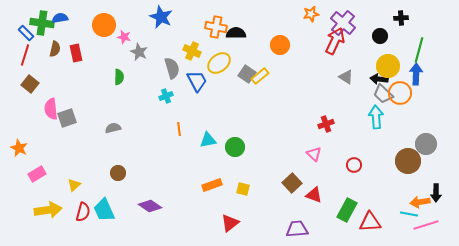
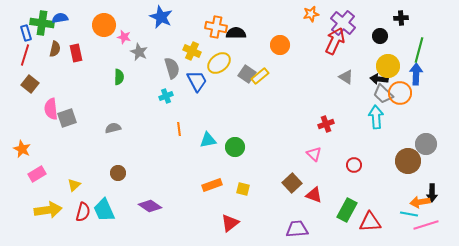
blue rectangle at (26, 33): rotated 28 degrees clockwise
orange star at (19, 148): moved 3 px right, 1 px down
black arrow at (436, 193): moved 4 px left
